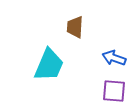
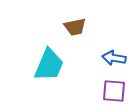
brown trapezoid: rotated 105 degrees counterclockwise
blue arrow: rotated 10 degrees counterclockwise
